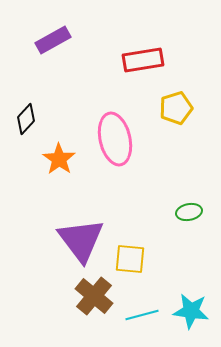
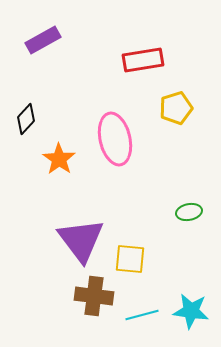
purple rectangle: moved 10 px left
brown cross: rotated 33 degrees counterclockwise
